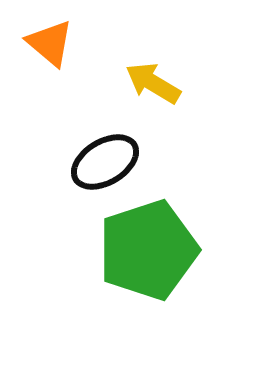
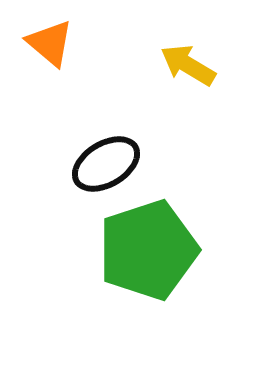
yellow arrow: moved 35 px right, 18 px up
black ellipse: moved 1 px right, 2 px down
